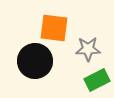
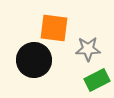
black circle: moved 1 px left, 1 px up
